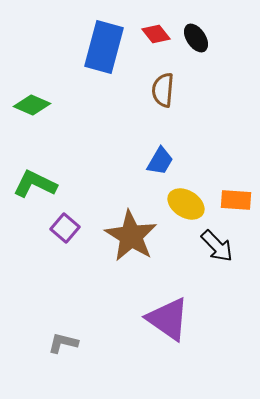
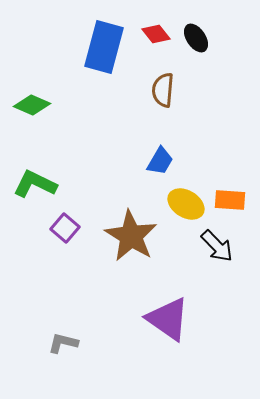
orange rectangle: moved 6 px left
